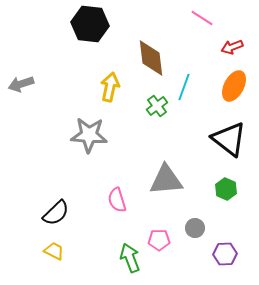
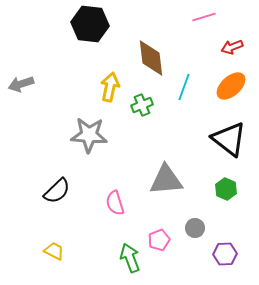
pink line: moved 2 px right, 1 px up; rotated 50 degrees counterclockwise
orange ellipse: moved 3 px left; rotated 20 degrees clockwise
green cross: moved 15 px left, 1 px up; rotated 15 degrees clockwise
pink semicircle: moved 2 px left, 3 px down
black semicircle: moved 1 px right, 22 px up
pink pentagon: rotated 20 degrees counterclockwise
